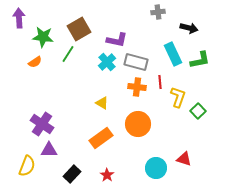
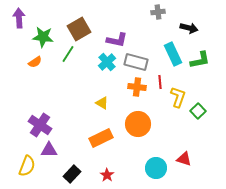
purple cross: moved 2 px left, 1 px down
orange rectangle: rotated 10 degrees clockwise
